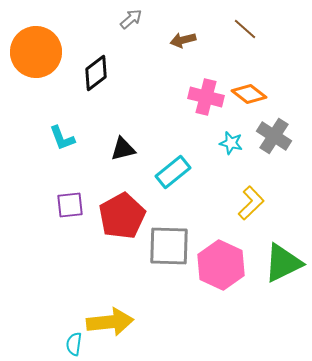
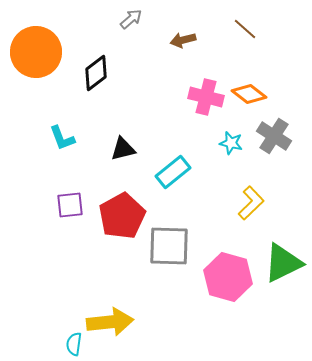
pink hexagon: moved 7 px right, 12 px down; rotated 9 degrees counterclockwise
